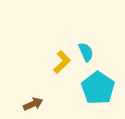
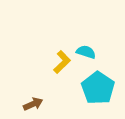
cyan semicircle: rotated 48 degrees counterclockwise
